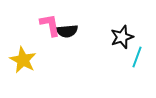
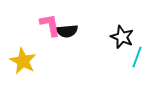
black star: rotated 30 degrees counterclockwise
yellow star: moved 1 px down
